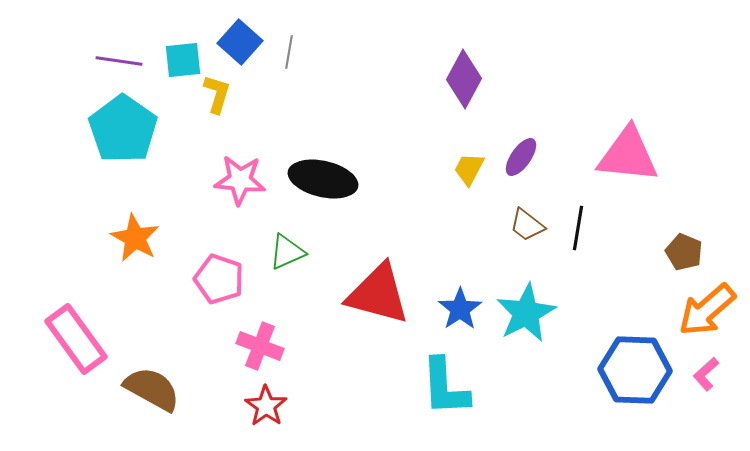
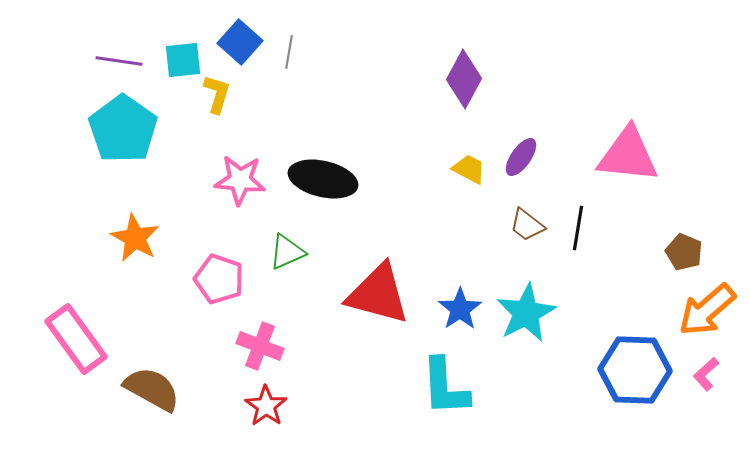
yellow trapezoid: rotated 90 degrees clockwise
